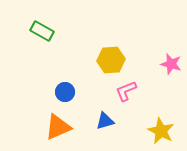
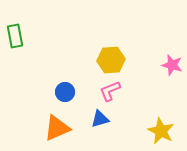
green rectangle: moved 27 px left, 5 px down; rotated 50 degrees clockwise
pink star: moved 1 px right, 1 px down
pink L-shape: moved 16 px left
blue triangle: moved 5 px left, 2 px up
orange triangle: moved 1 px left, 1 px down
